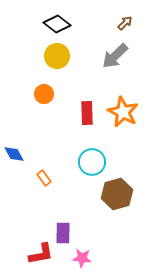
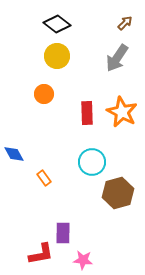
gray arrow: moved 2 px right, 2 px down; rotated 12 degrees counterclockwise
orange star: moved 1 px left
brown hexagon: moved 1 px right, 1 px up
pink star: moved 1 px right, 2 px down
